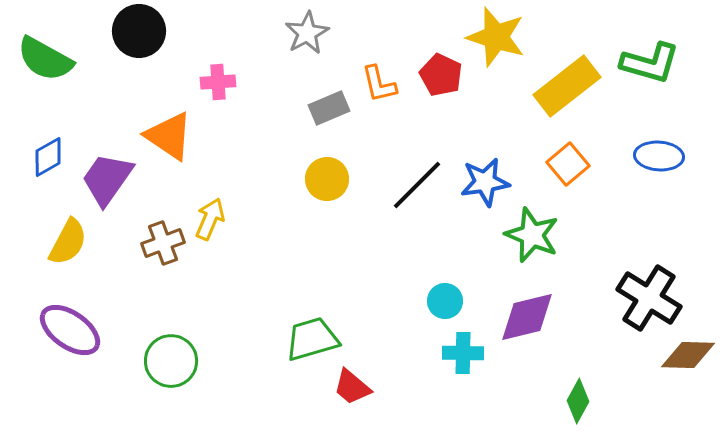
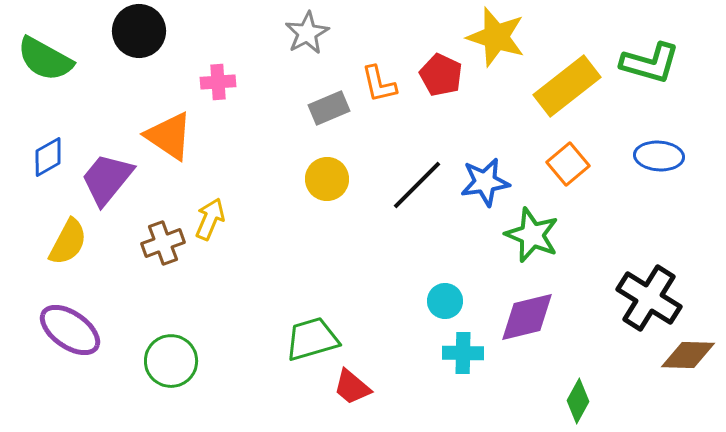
purple trapezoid: rotated 4 degrees clockwise
